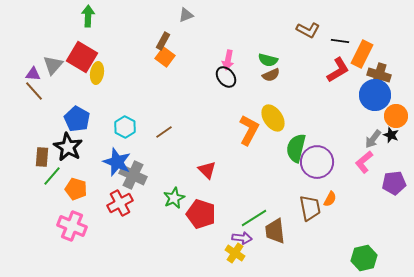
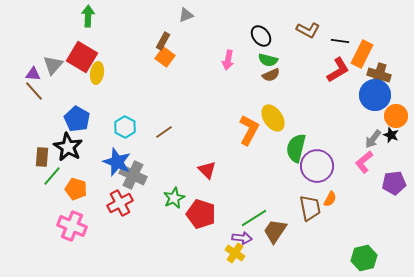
black ellipse at (226, 77): moved 35 px right, 41 px up
purple circle at (317, 162): moved 4 px down
brown trapezoid at (275, 231): rotated 40 degrees clockwise
